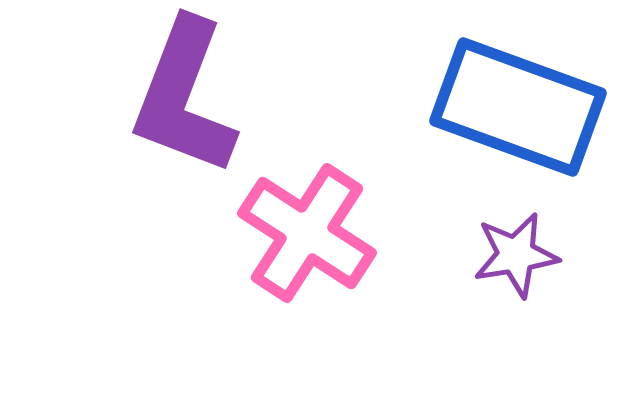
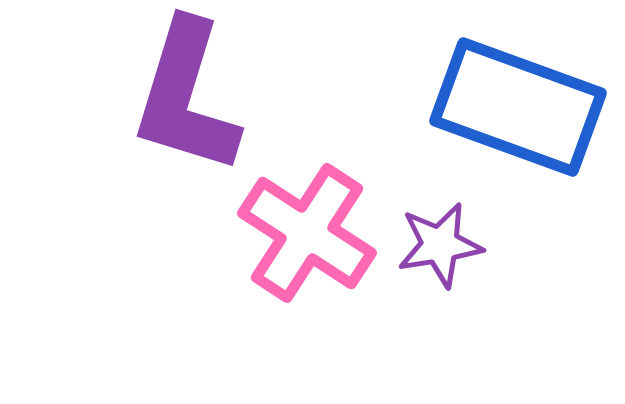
purple L-shape: moved 2 px right; rotated 4 degrees counterclockwise
purple star: moved 76 px left, 10 px up
